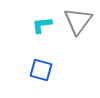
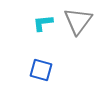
cyan L-shape: moved 1 px right, 2 px up
